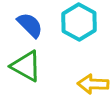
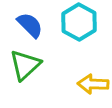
green triangle: moved 1 px left, 1 px up; rotated 48 degrees clockwise
